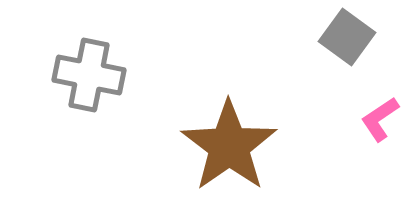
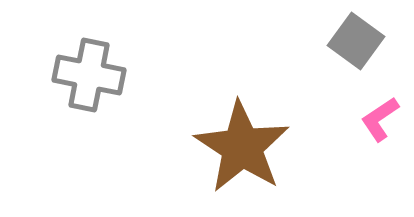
gray square: moved 9 px right, 4 px down
brown star: moved 13 px right, 1 px down; rotated 4 degrees counterclockwise
